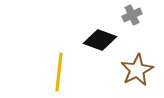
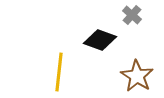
gray cross: rotated 24 degrees counterclockwise
brown star: moved 6 px down; rotated 12 degrees counterclockwise
